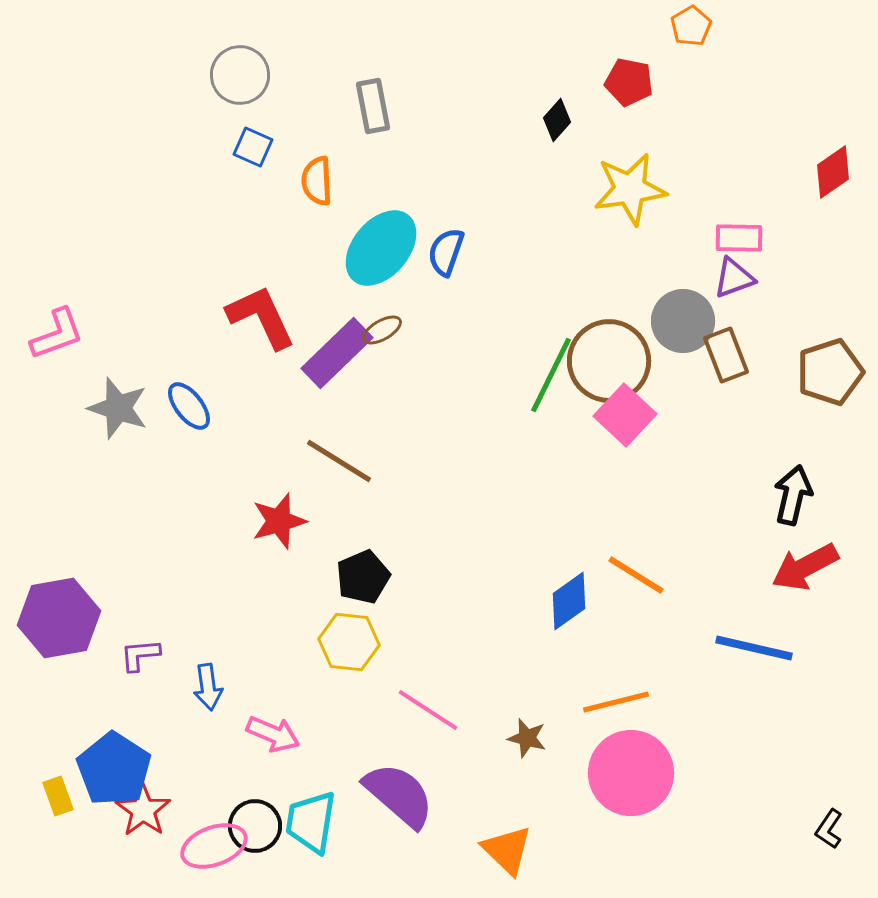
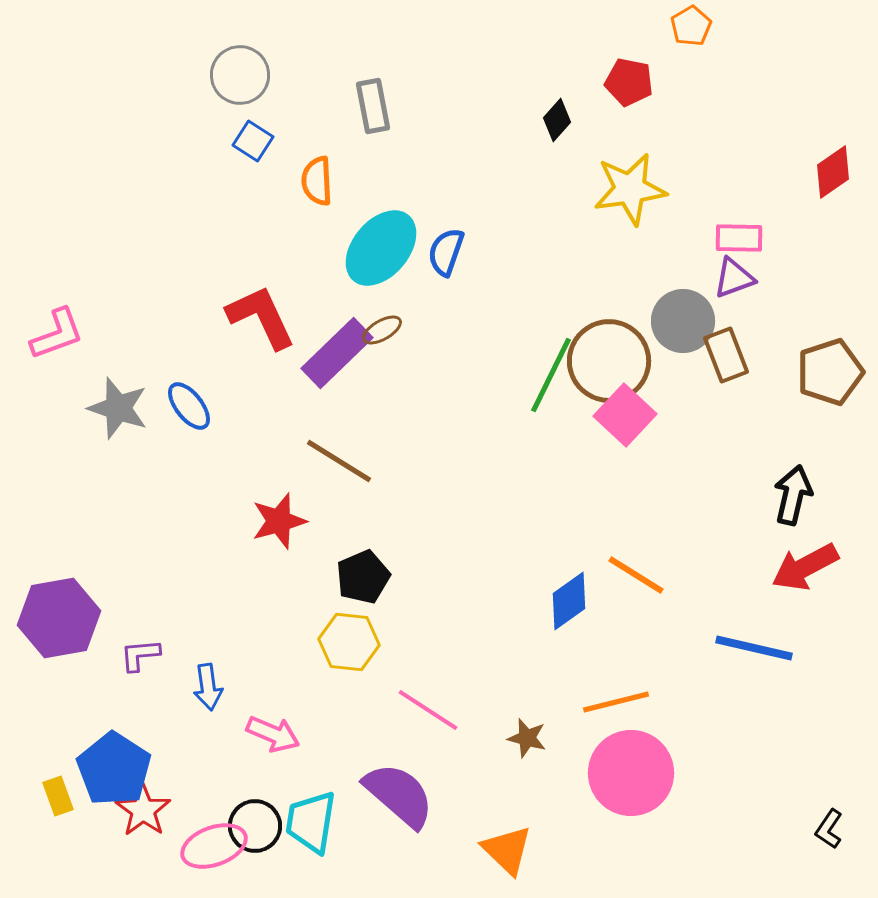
blue square at (253, 147): moved 6 px up; rotated 9 degrees clockwise
